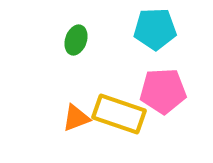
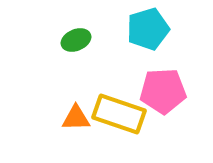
cyan pentagon: moved 7 px left; rotated 15 degrees counterclockwise
green ellipse: rotated 48 degrees clockwise
orange triangle: rotated 20 degrees clockwise
